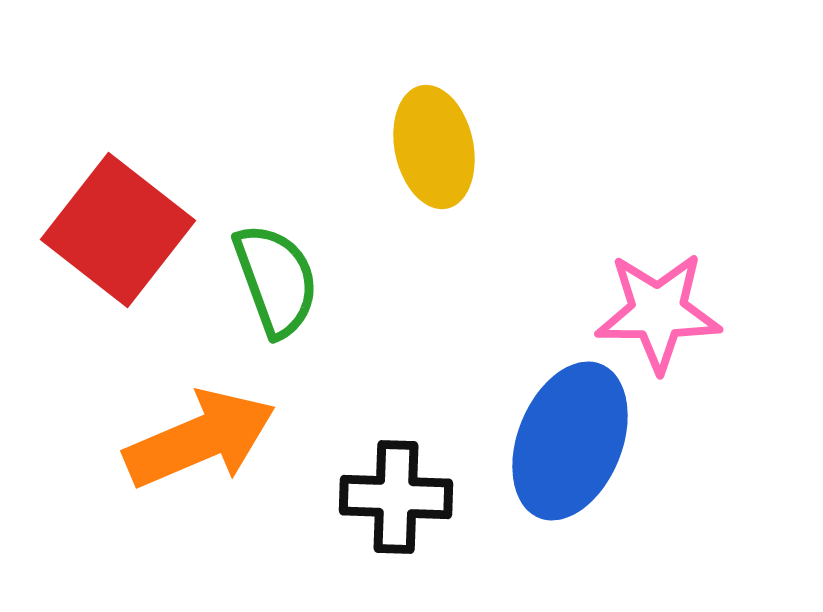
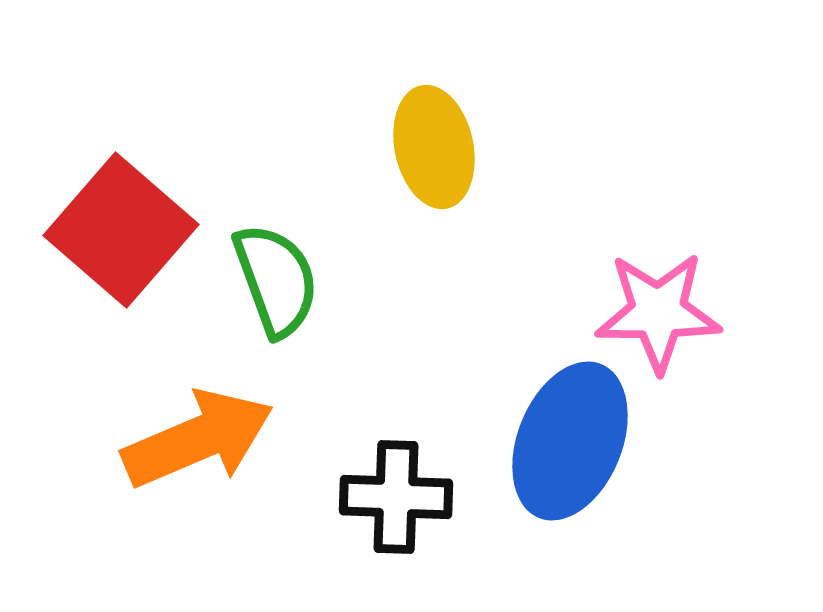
red square: moved 3 px right; rotated 3 degrees clockwise
orange arrow: moved 2 px left
